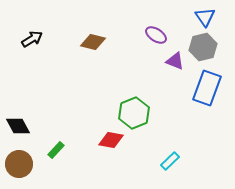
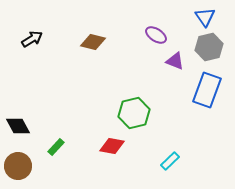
gray hexagon: moved 6 px right
blue rectangle: moved 2 px down
green hexagon: rotated 8 degrees clockwise
red diamond: moved 1 px right, 6 px down
green rectangle: moved 3 px up
brown circle: moved 1 px left, 2 px down
